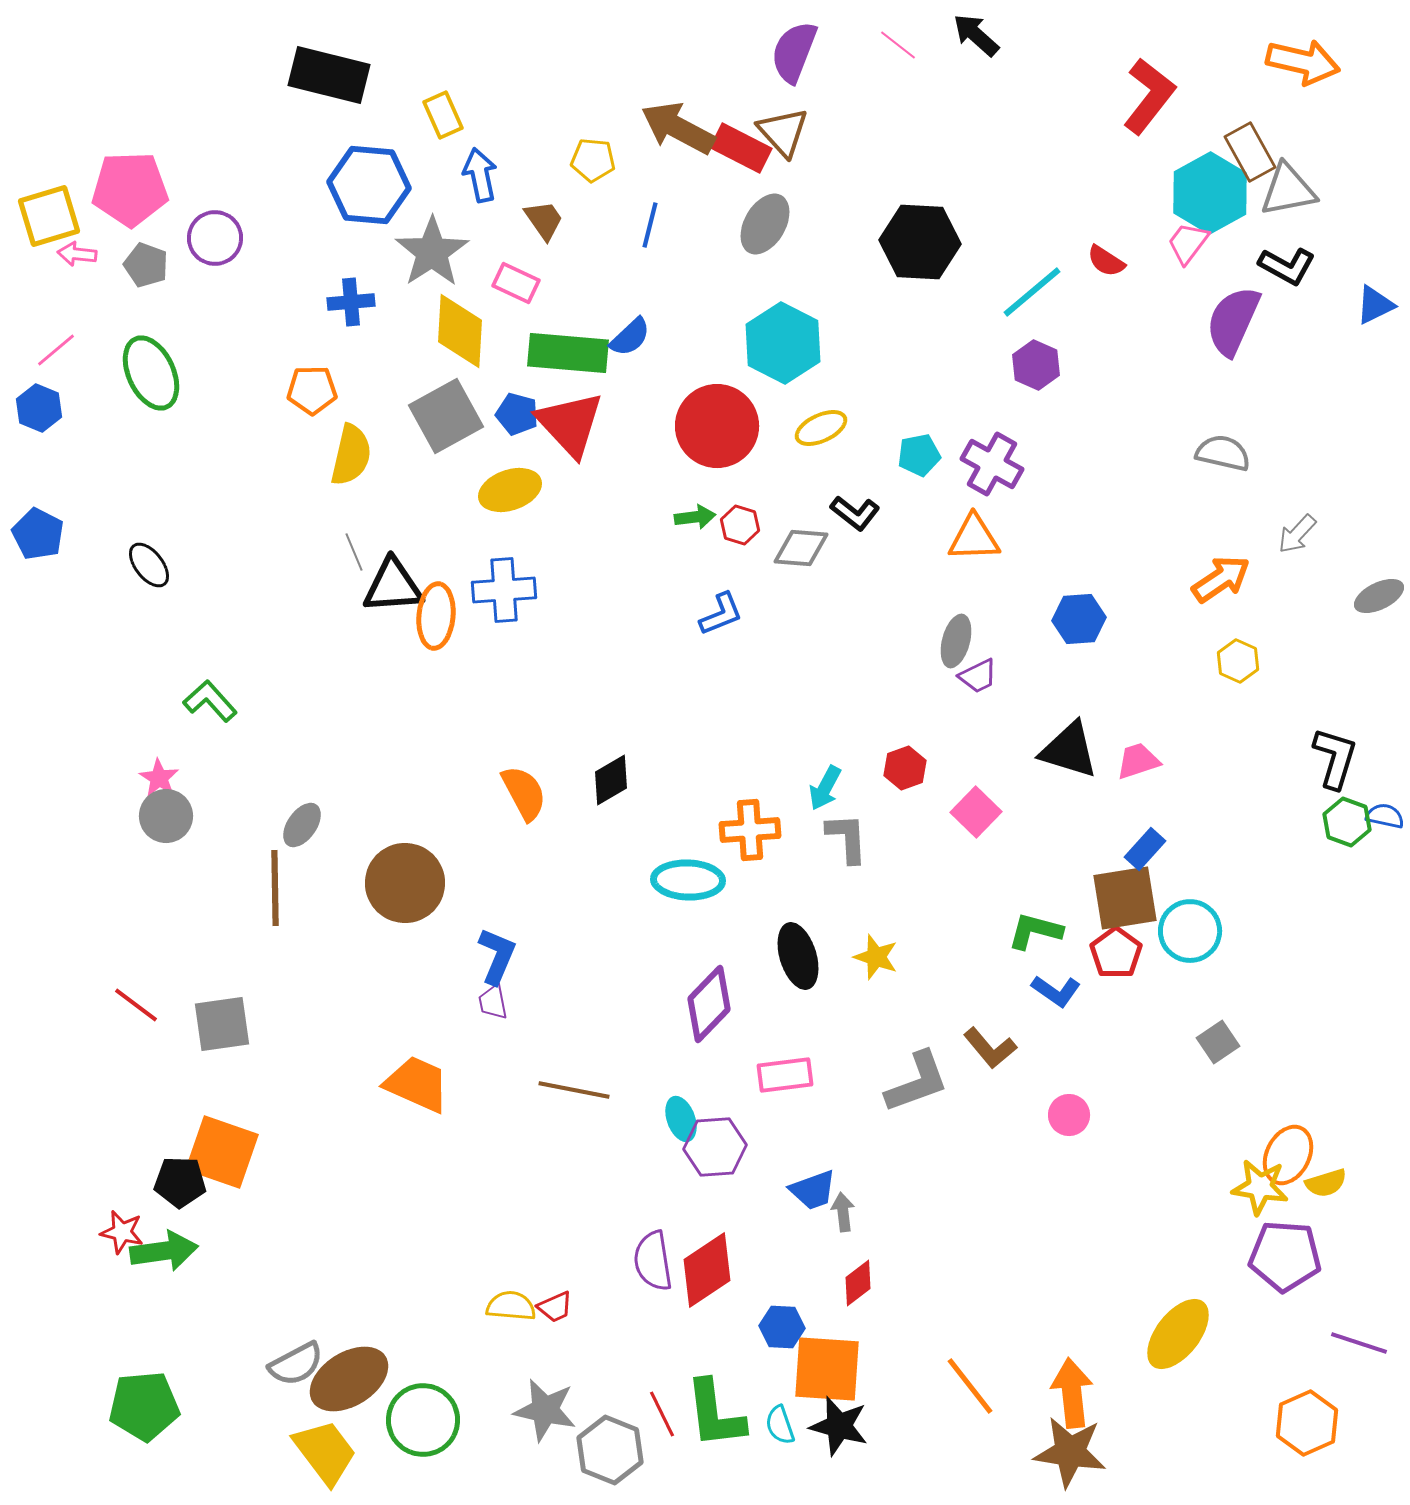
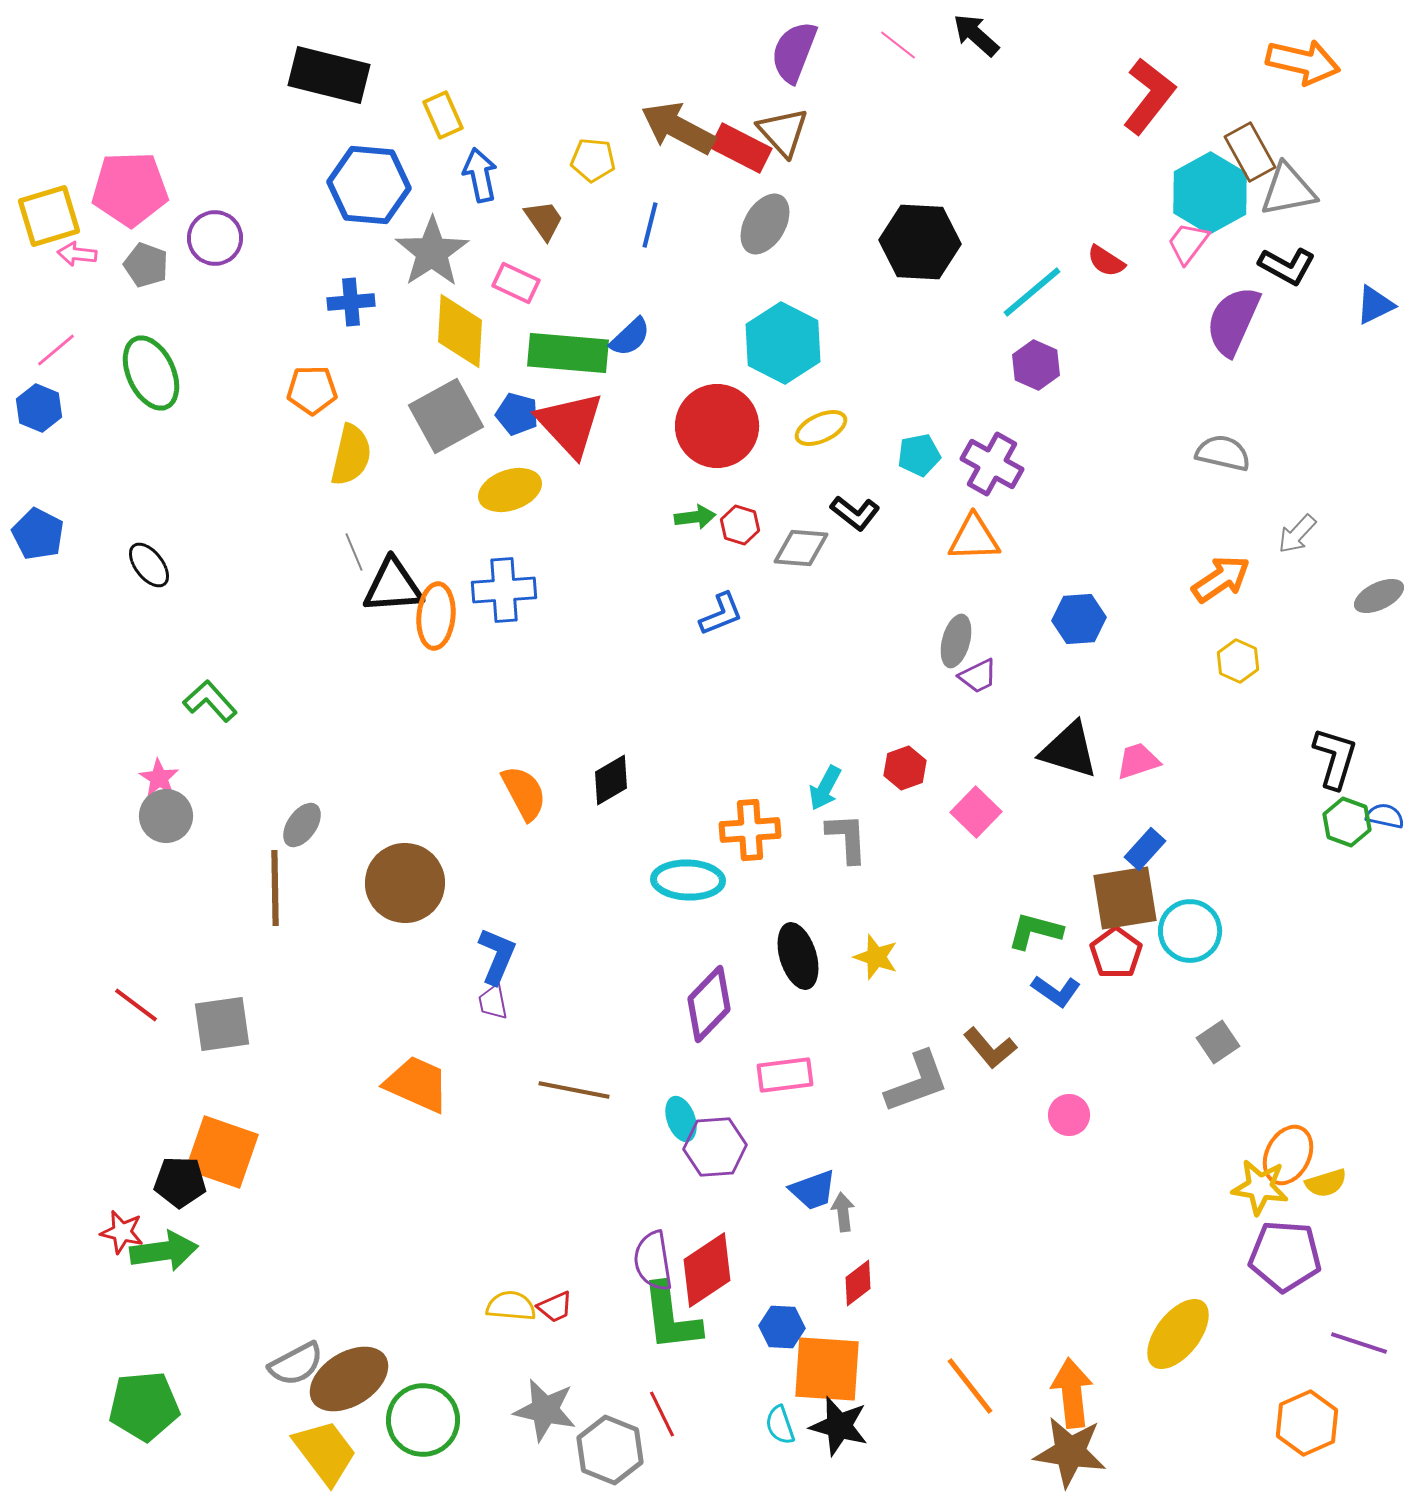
green L-shape at (715, 1414): moved 44 px left, 97 px up
